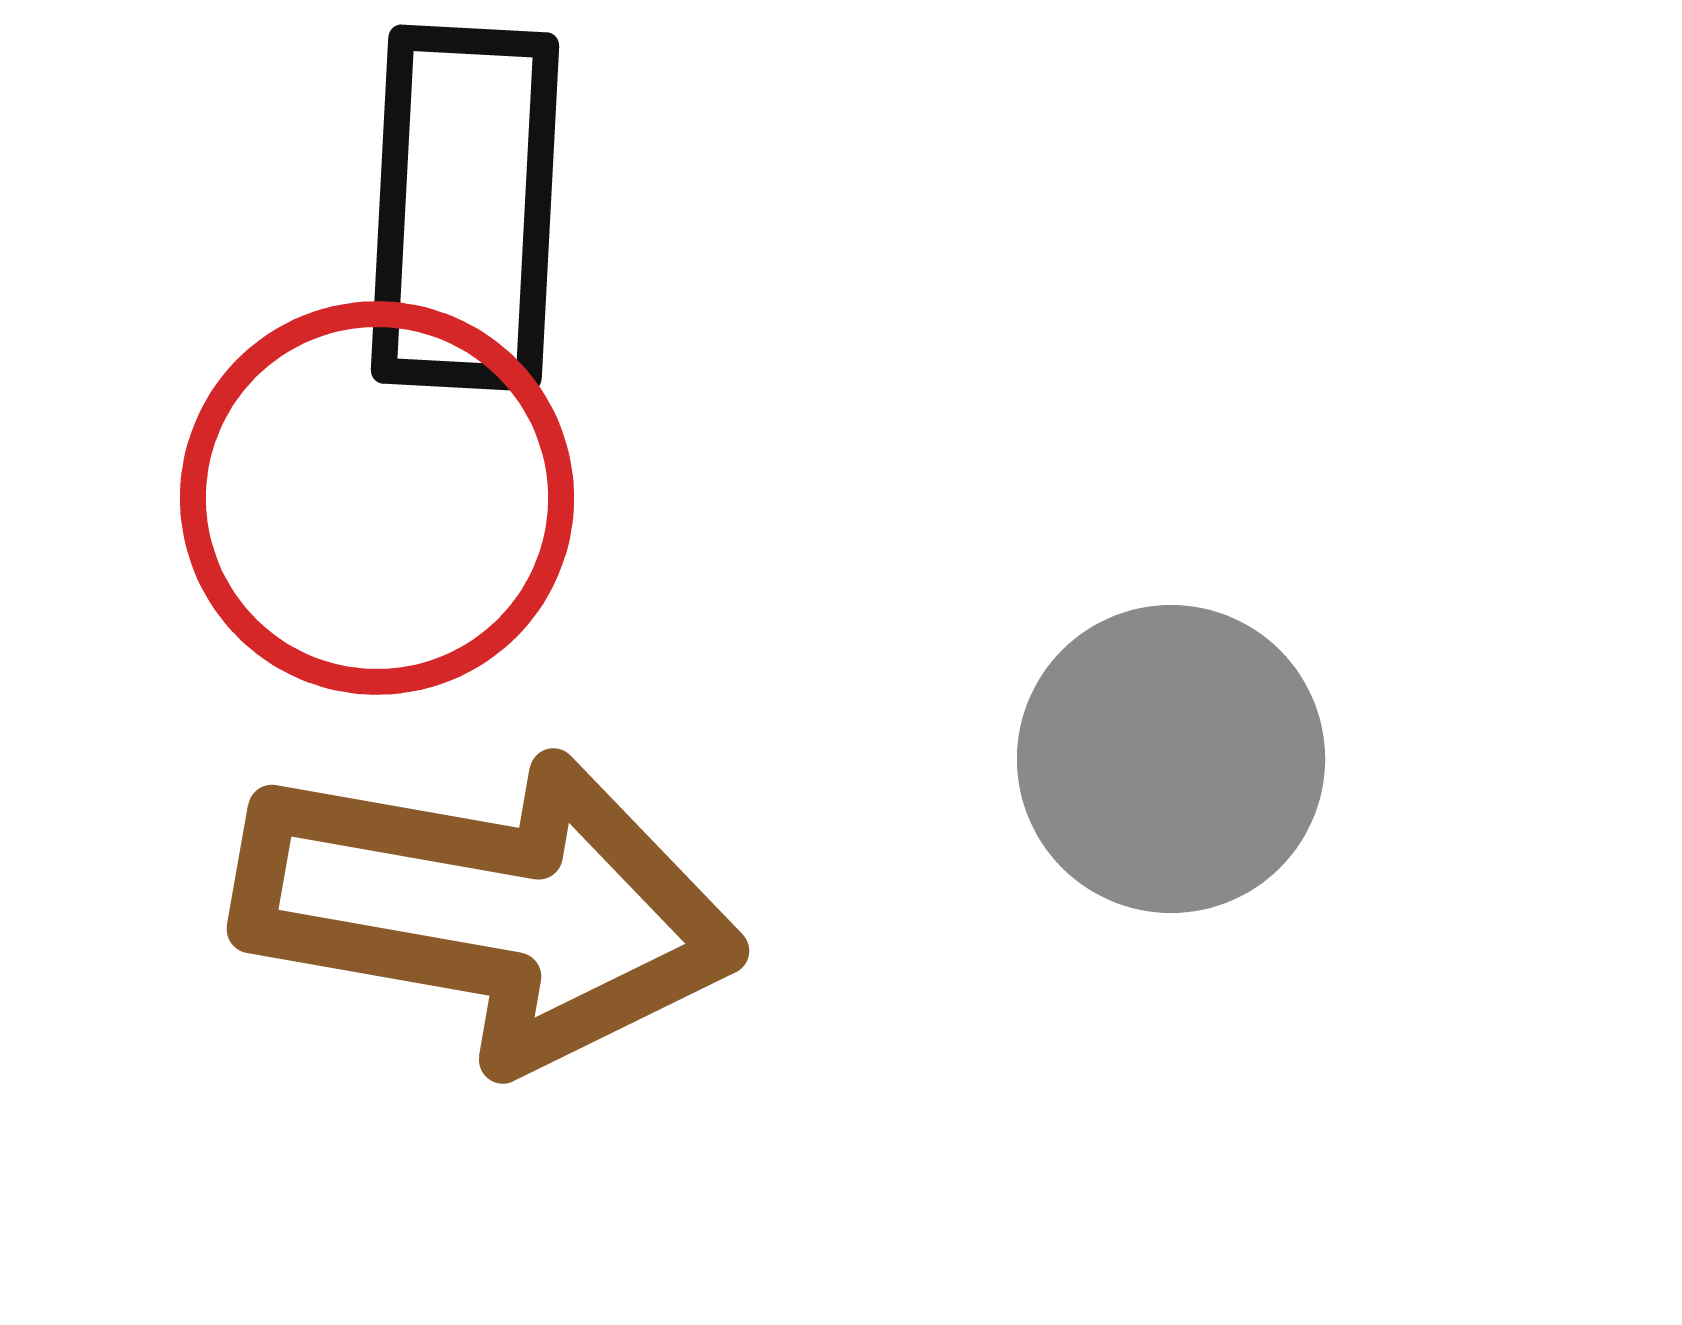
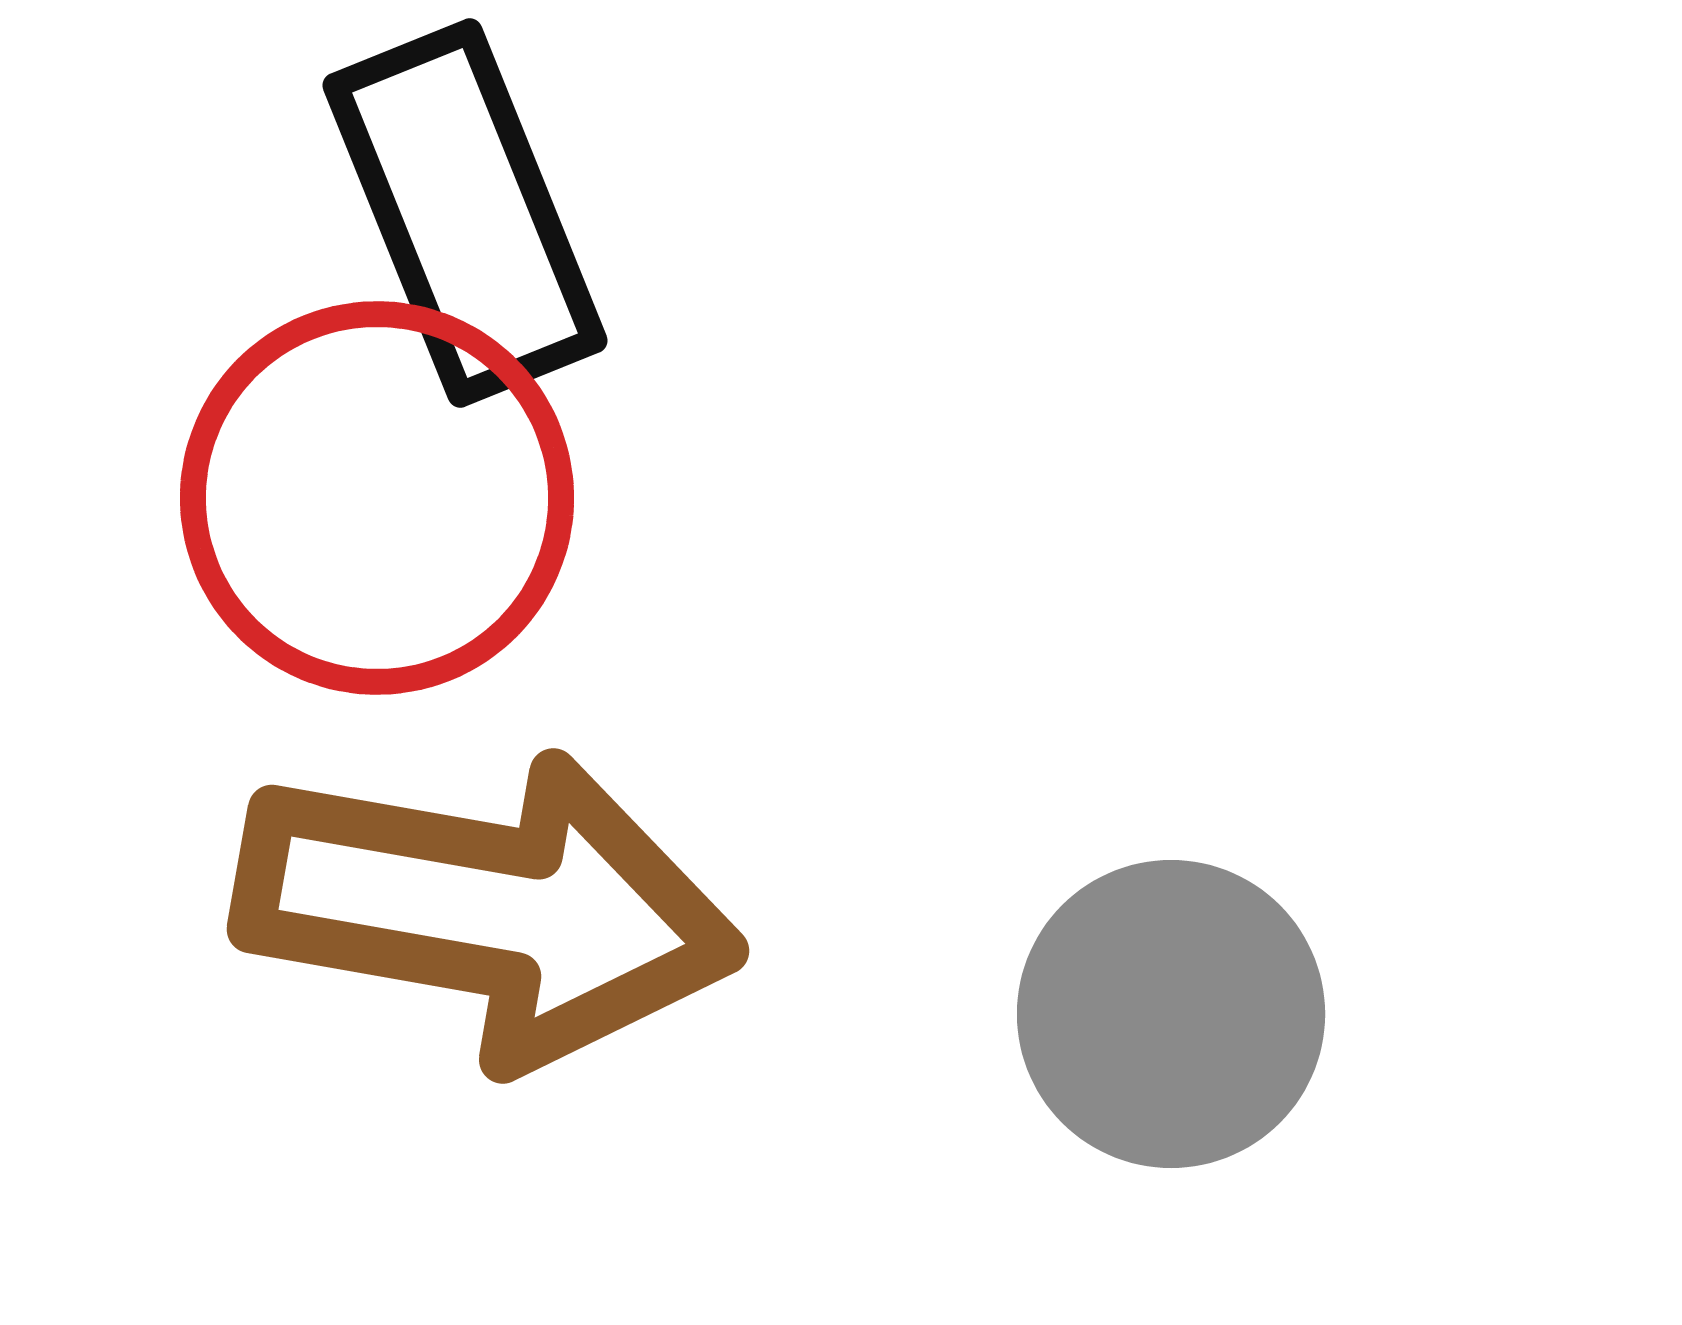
black rectangle: moved 5 px down; rotated 25 degrees counterclockwise
gray circle: moved 255 px down
